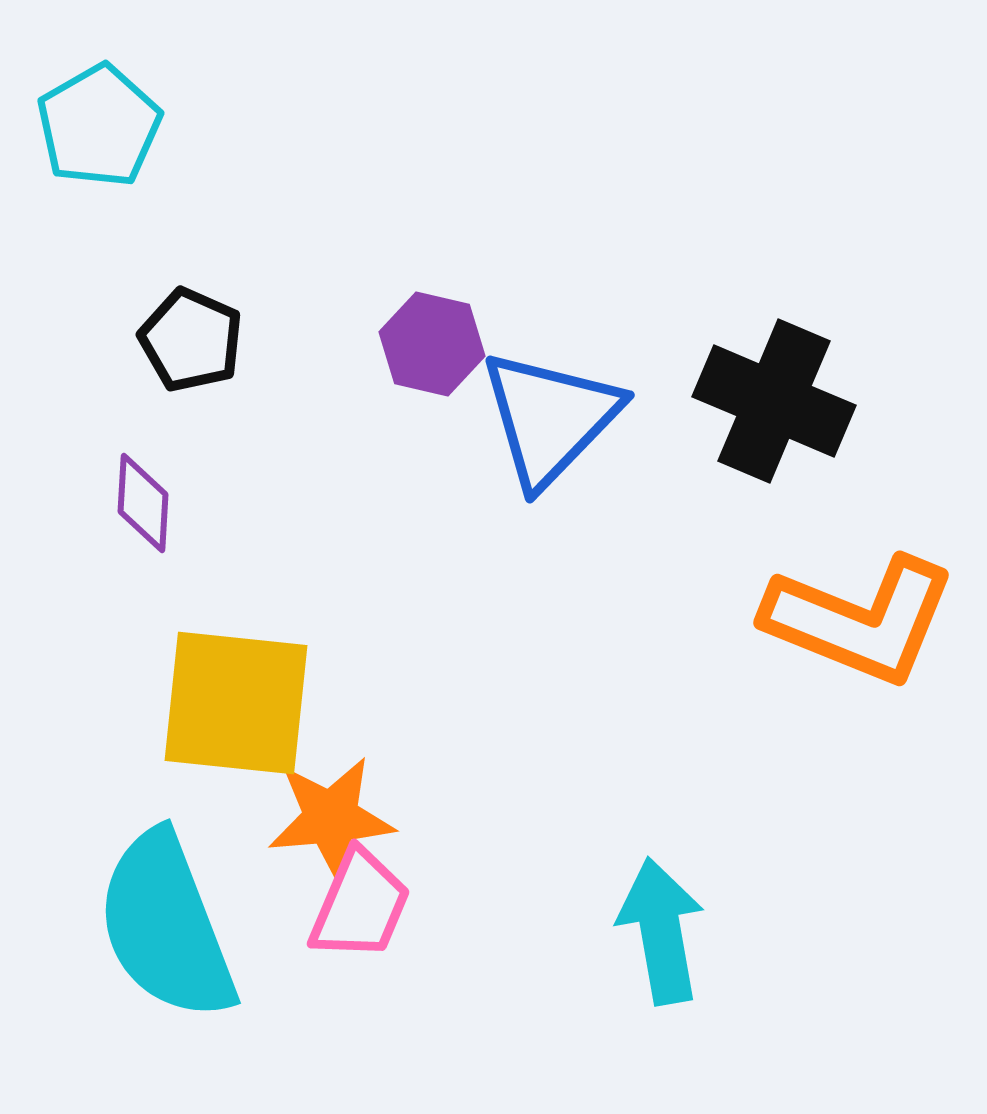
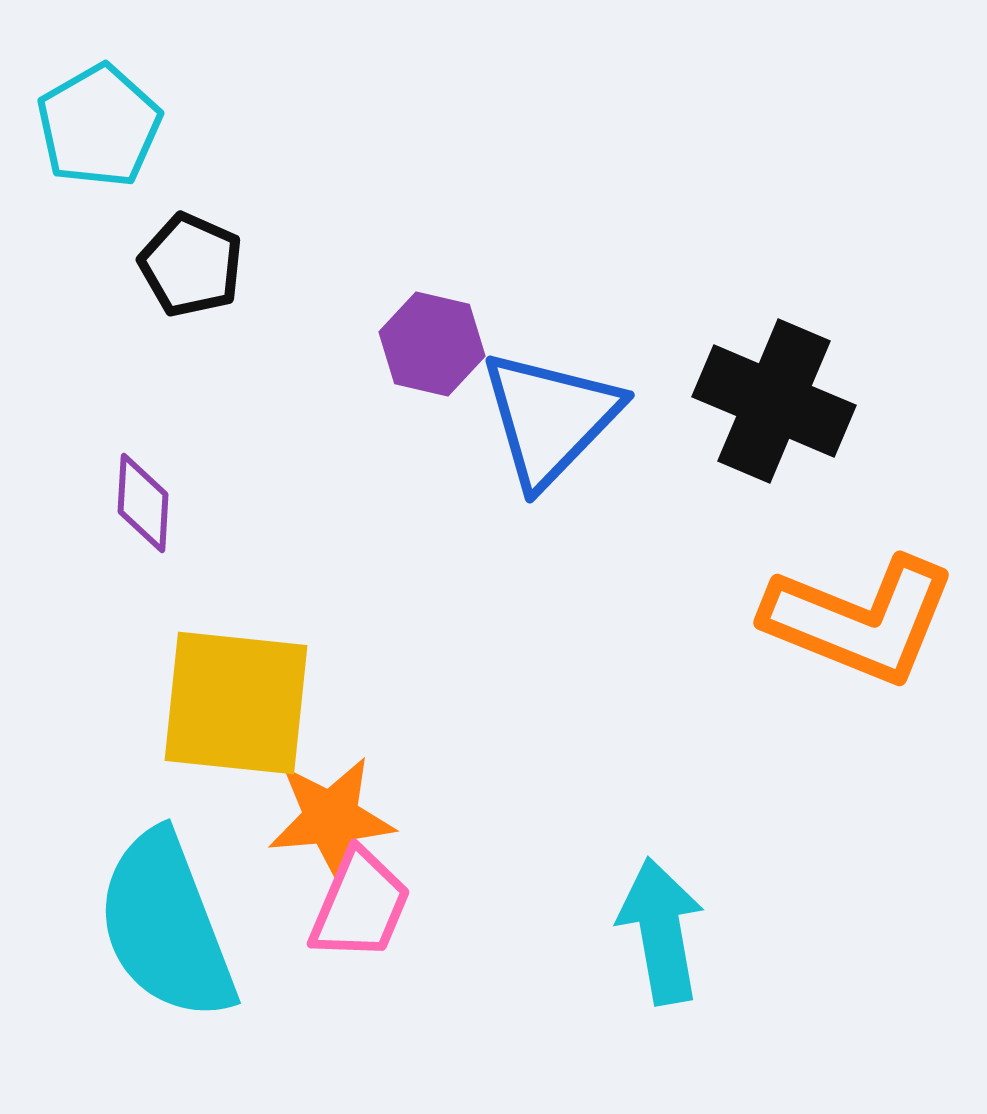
black pentagon: moved 75 px up
